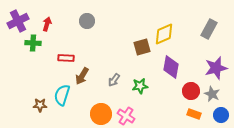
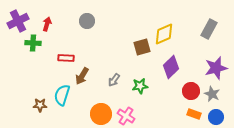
purple diamond: rotated 35 degrees clockwise
blue circle: moved 5 px left, 2 px down
